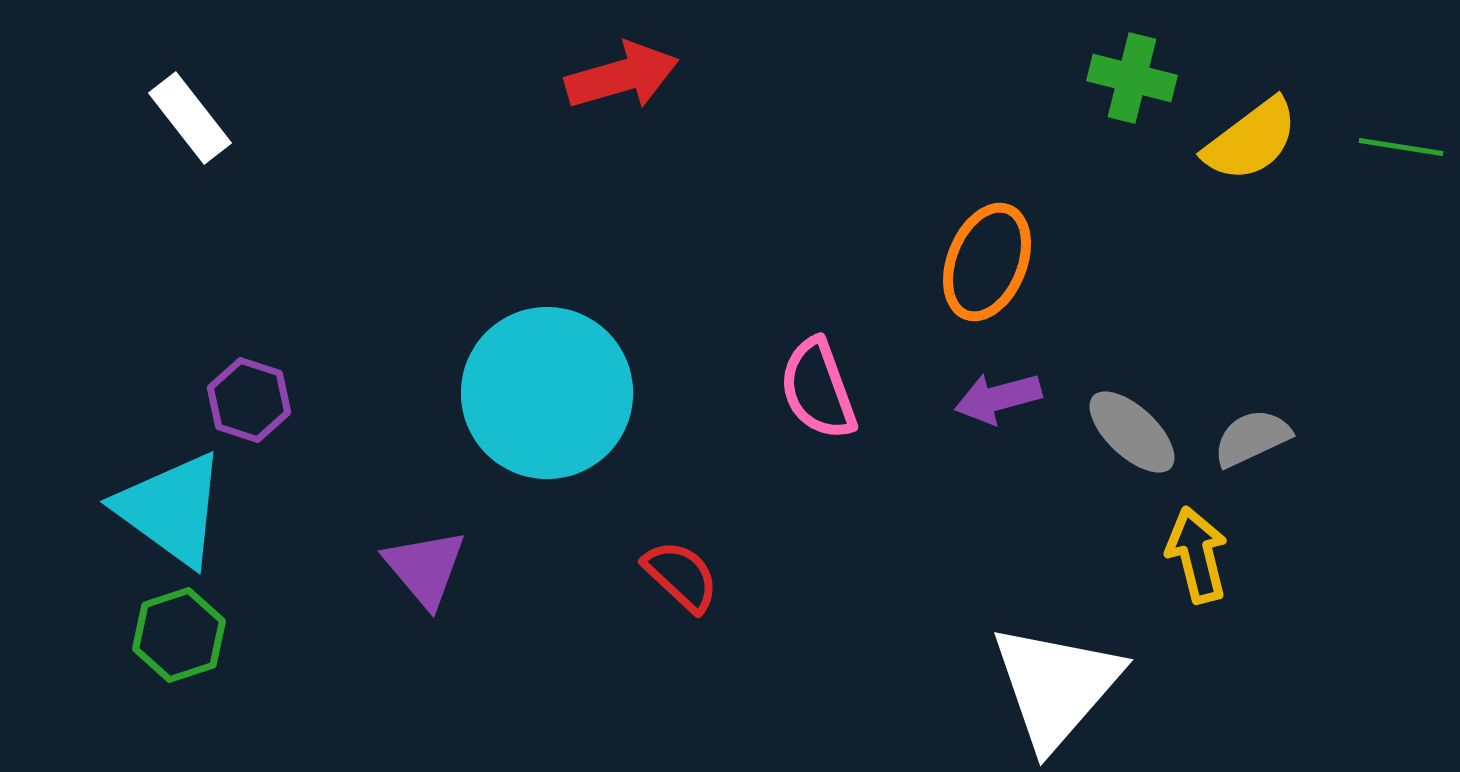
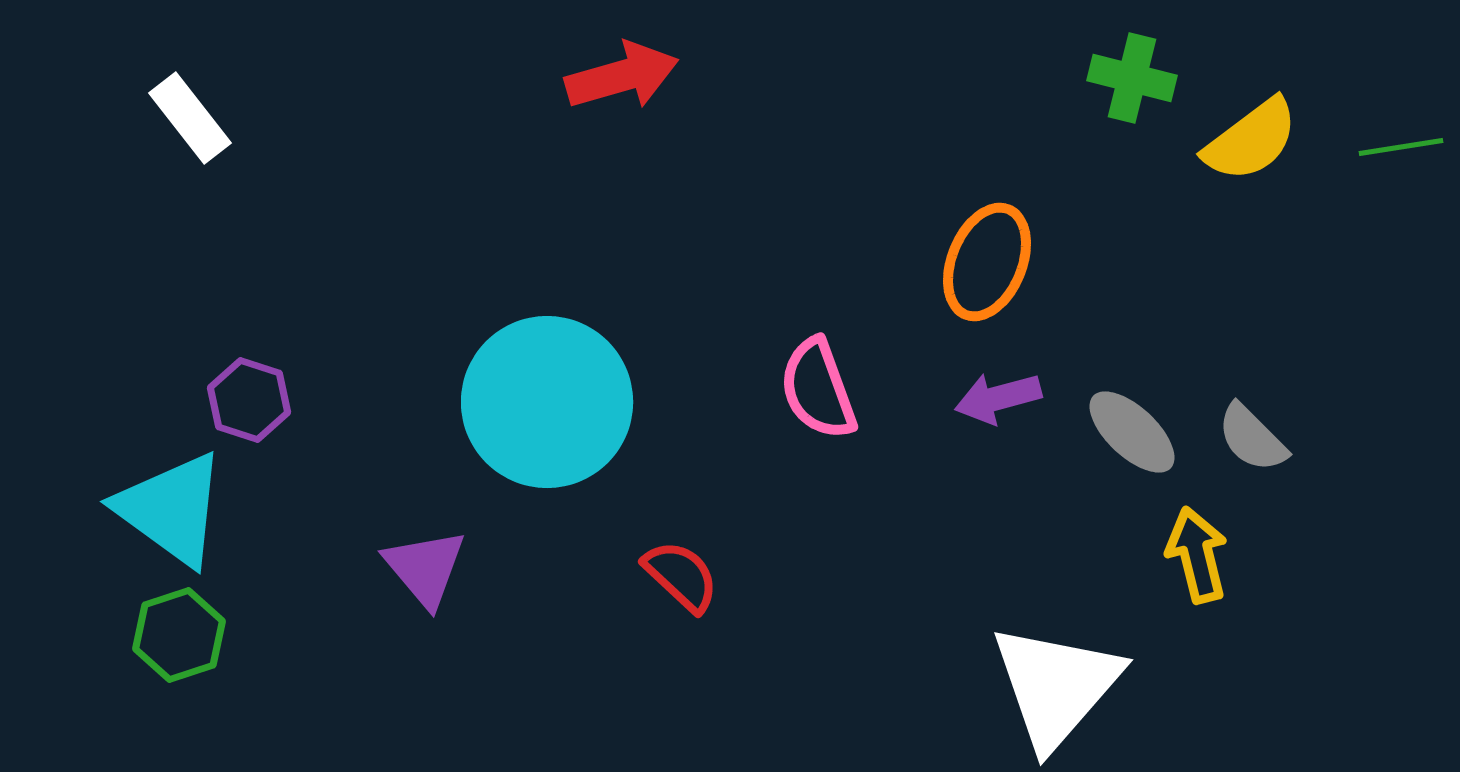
green line: rotated 18 degrees counterclockwise
cyan circle: moved 9 px down
gray semicircle: rotated 110 degrees counterclockwise
